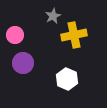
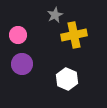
gray star: moved 2 px right, 1 px up
pink circle: moved 3 px right
purple circle: moved 1 px left, 1 px down
